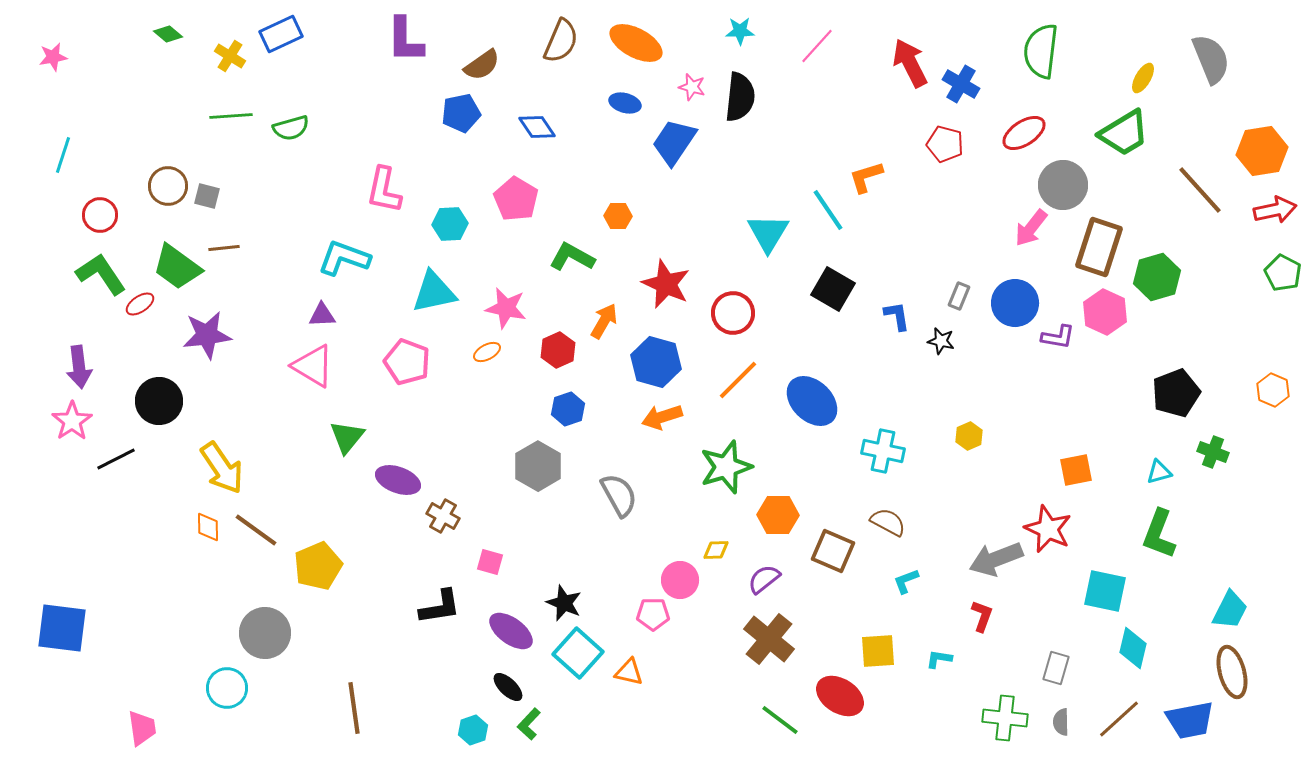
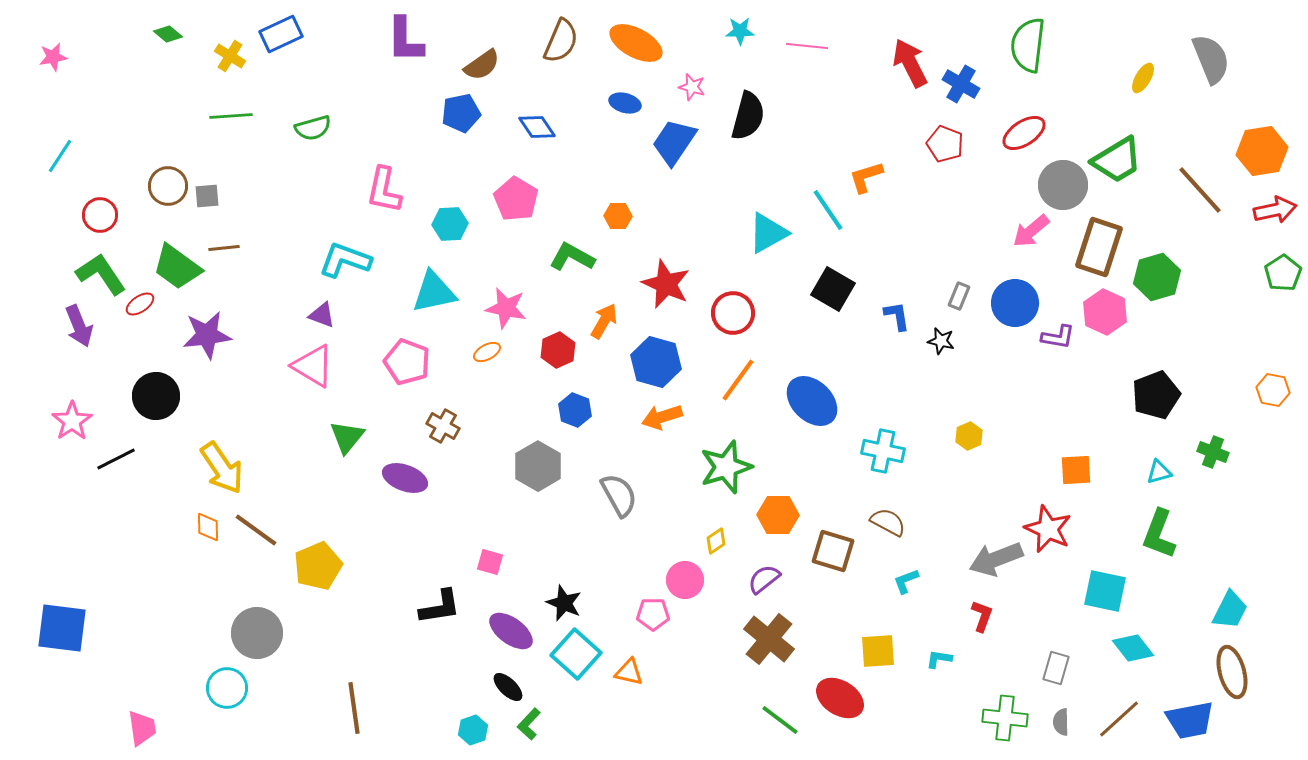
pink line at (817, 46): moved 10 px left; rotated 54 degrees clockwise
green semicircle at (1041, 51): moved 13 px left, 6 px up
black semicircle at (740, 97): moved 8 px right, 19 px down; rotated 9 degrees clockwise
green semicircle at (291, 128): moved 22 px right
green trapezoid at (1124, 133): moved 7 px left, 27 px down
red pentagon at (945, 144): rotated 6 degrees clockwise
cyan line at (63, 155): moved 3 px left, 1 px down; rotated 15 degrees clockwise
gray square at (207, 196): rotated 20 degrees counterclockwise
pink arrow at (1031, 228): moved 3 px down; rotated 12 degrees clockwise
cyan triangle at (768, 233): rotated 30 degrees clockwise
cyan L-shape at (344, 258): moved 1 px right, 2 px down
green pentagon at (1283, 273): rotated 12 degrees clockwise
purple triangle at (322, 315): rotated 24 degrees clockwise
purple arrow at (79, 367): moved 41 px up; rotated 15 degrees counterclockwise
orange line at (738, 380): rotated 9 degrees counterclockwise
orange hexagon at (1273, 390): rotated 12 degrees counterclockwise
black pentagon at (1176, 393): moved 20 px left, 2 px down
black circle at (159, 401): moved 3 px left, 5 px up
blue hexagon at (568, 409): moved 7 px right, 1 px down; rotated 20 degrees counterclockwise
orange square at (1076, 470): rotated 8 degrees clockwise
purple ellipse at (398, 480): moved 7 px right, 2 px up
brown cross at (443, 516): moved 90 px up
yellow diamond at (716, 550): moved 9 px up; rotated 32 degrees counterclockwise
brown square at (833, 551): rotated 6 degrees counterclockwise
pink circle at (680, 580): moved 5 px right
gray circle at (265, 633): moved 8 px left
cyan diamond at (1133, 648): rotated 51 degrees counterclockwise
cyan square at (578, 653): moved 2 px left, 1 px down
red ellipse at (840, 696): moved 2 px down
